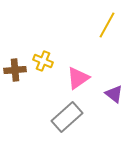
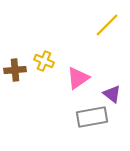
yellow line: rotated 16 degrees clockwise
yellow cross: moved 1 px right
purple triangle: moved 2 px left
gray rectangle: moved 25 px right; rotated 32 degrees clockwise
